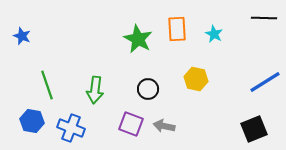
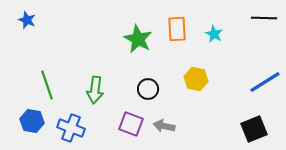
blue star: moved 5 px right, 16 px up
